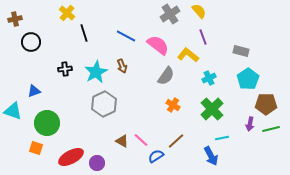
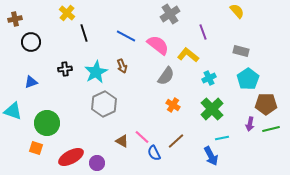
yellow semicircle: moved 38 px right
purple line: moved 5 px up
blue triangle: moved 3 px left, 9 px up
pink line: moved 1 px right, 3 px up
blue semicircle: moved 2 px left, 3 px up; rotated 84 degrees counterclockwise
